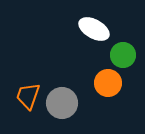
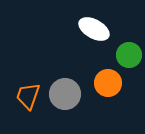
green circle: moved 6 px right
gray circle: moved 3 px right, 9 px up
